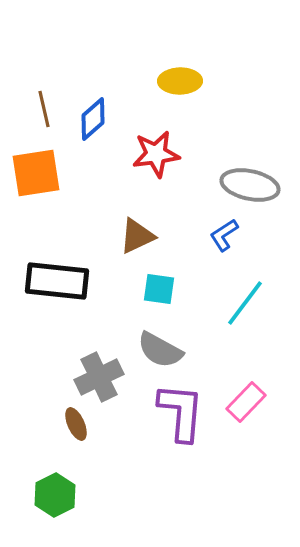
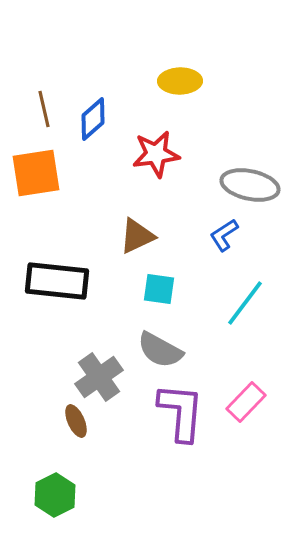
gray cross: rotated 9 degrees counterclockwise
brown ellipse: moved 3 px up
